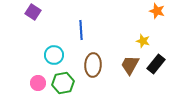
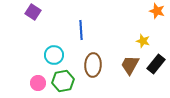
green hexagon: moved 2 px up
